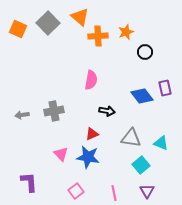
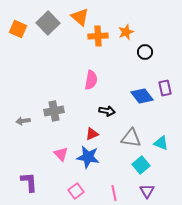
gray arrow: moved 1 px right, 6 px down
